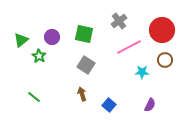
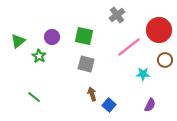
gray cross: moved 2 px left, 6 px up
red circle: moved 3 px left
green square: moved 2 px down
green triangle: moved 3 px left, 1 px down
pink line: rotated 10 degrees counterclockwise
gray square: moved 1 px up; rotated 18 degrees counterclockwise
cyan star: moved 1 px right, 2 px down
brown arrow: moved 10 px right
